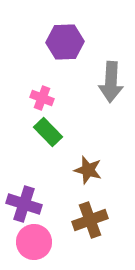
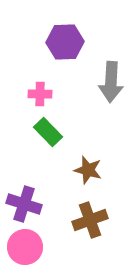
pink cross: moved 2 px left, 4 px up; rotated 20 degrees counterclockwise
pink circle: moved 9 px left, 5 px down
